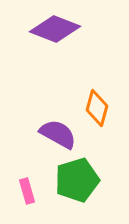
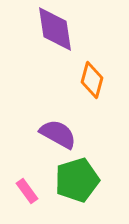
purple diamond: rotated 60 degrees clockwise
orange diamond: moved 5 px left, 28 px up
pink rectangle: rotated 20 degrees counterclockwise
